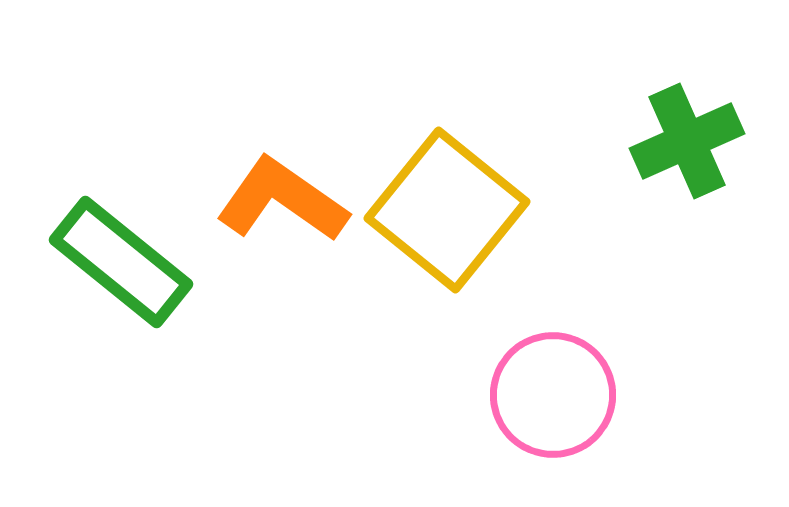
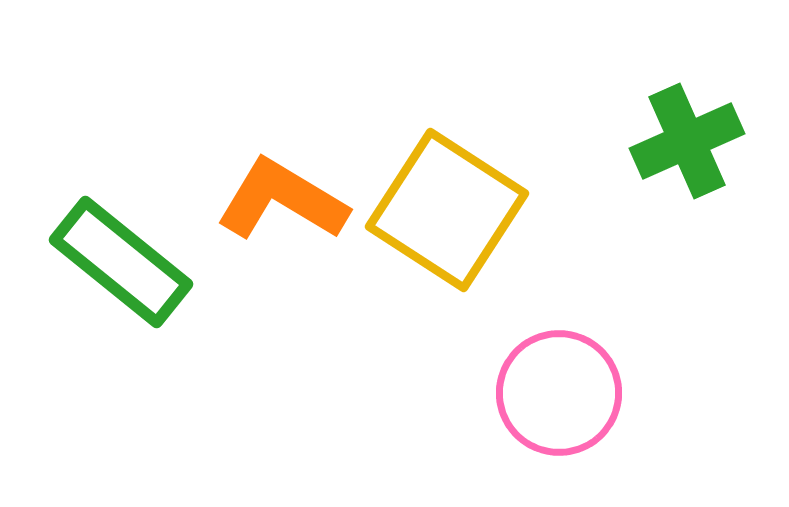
orange L-shape: rotated 4 degrees counterclockwise
yellow square: rotated 6 degrees counterclockwise
pink circle: moved 6 px right, 2 px up
